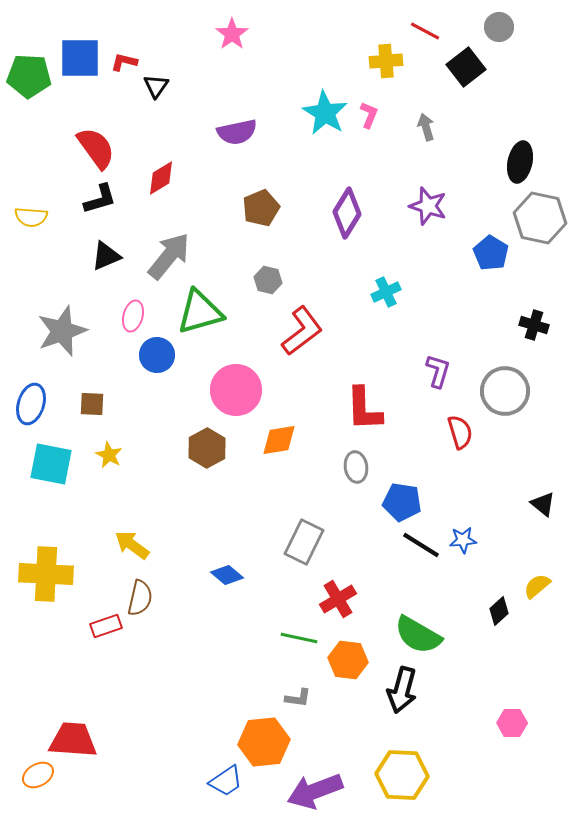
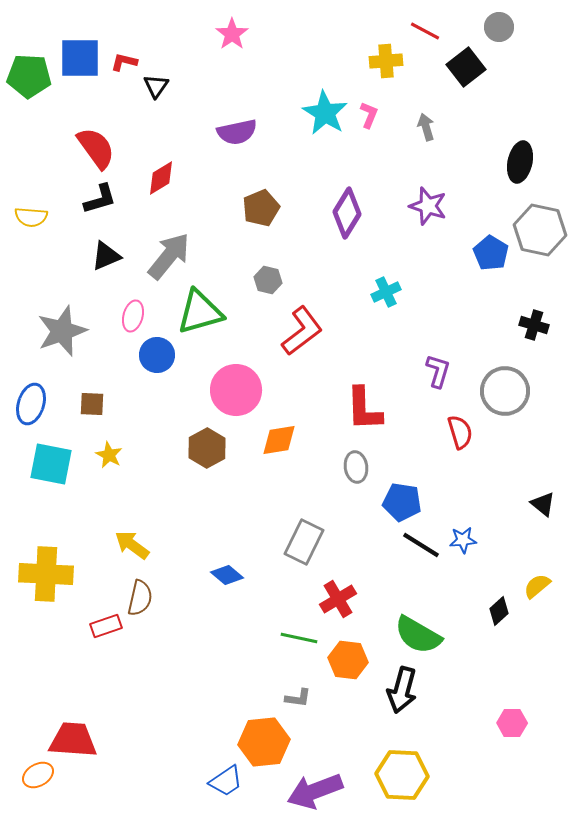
gray hexagon at (540, 218): moved 12 px down
